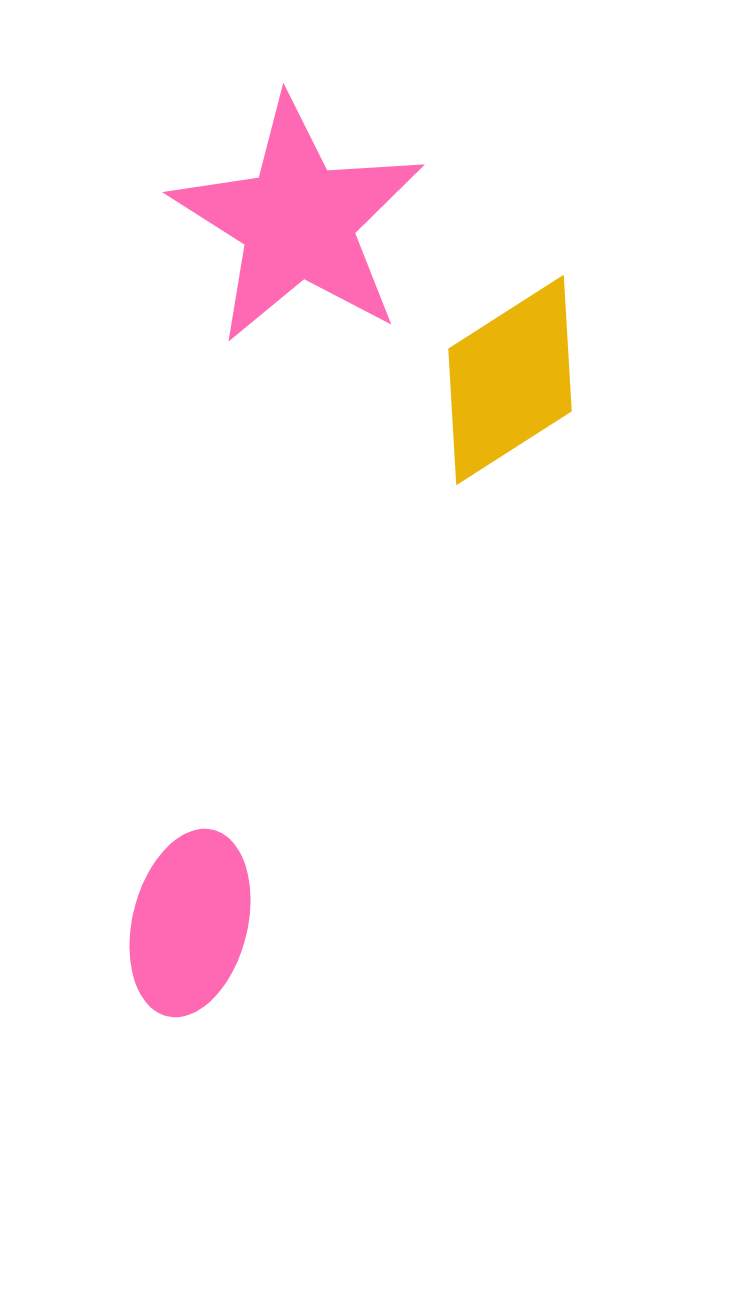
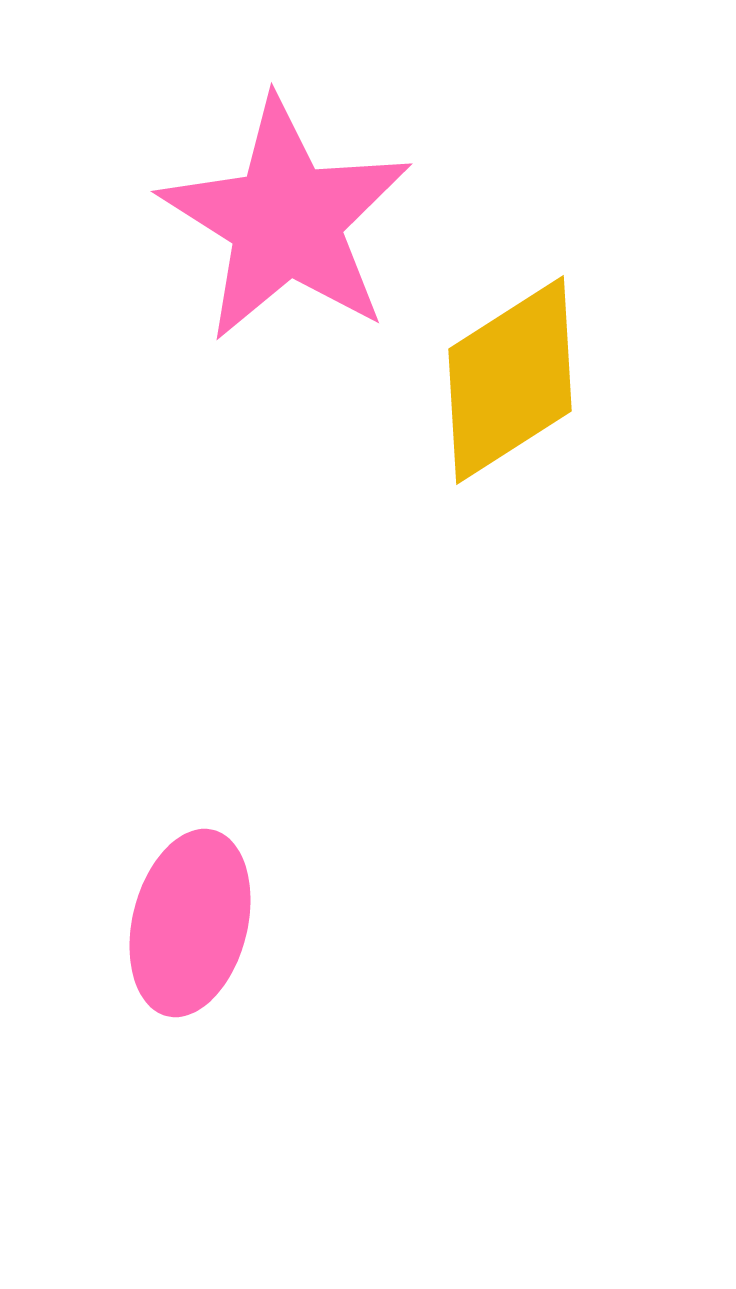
pink star: moved 12 px left, 1 px up
